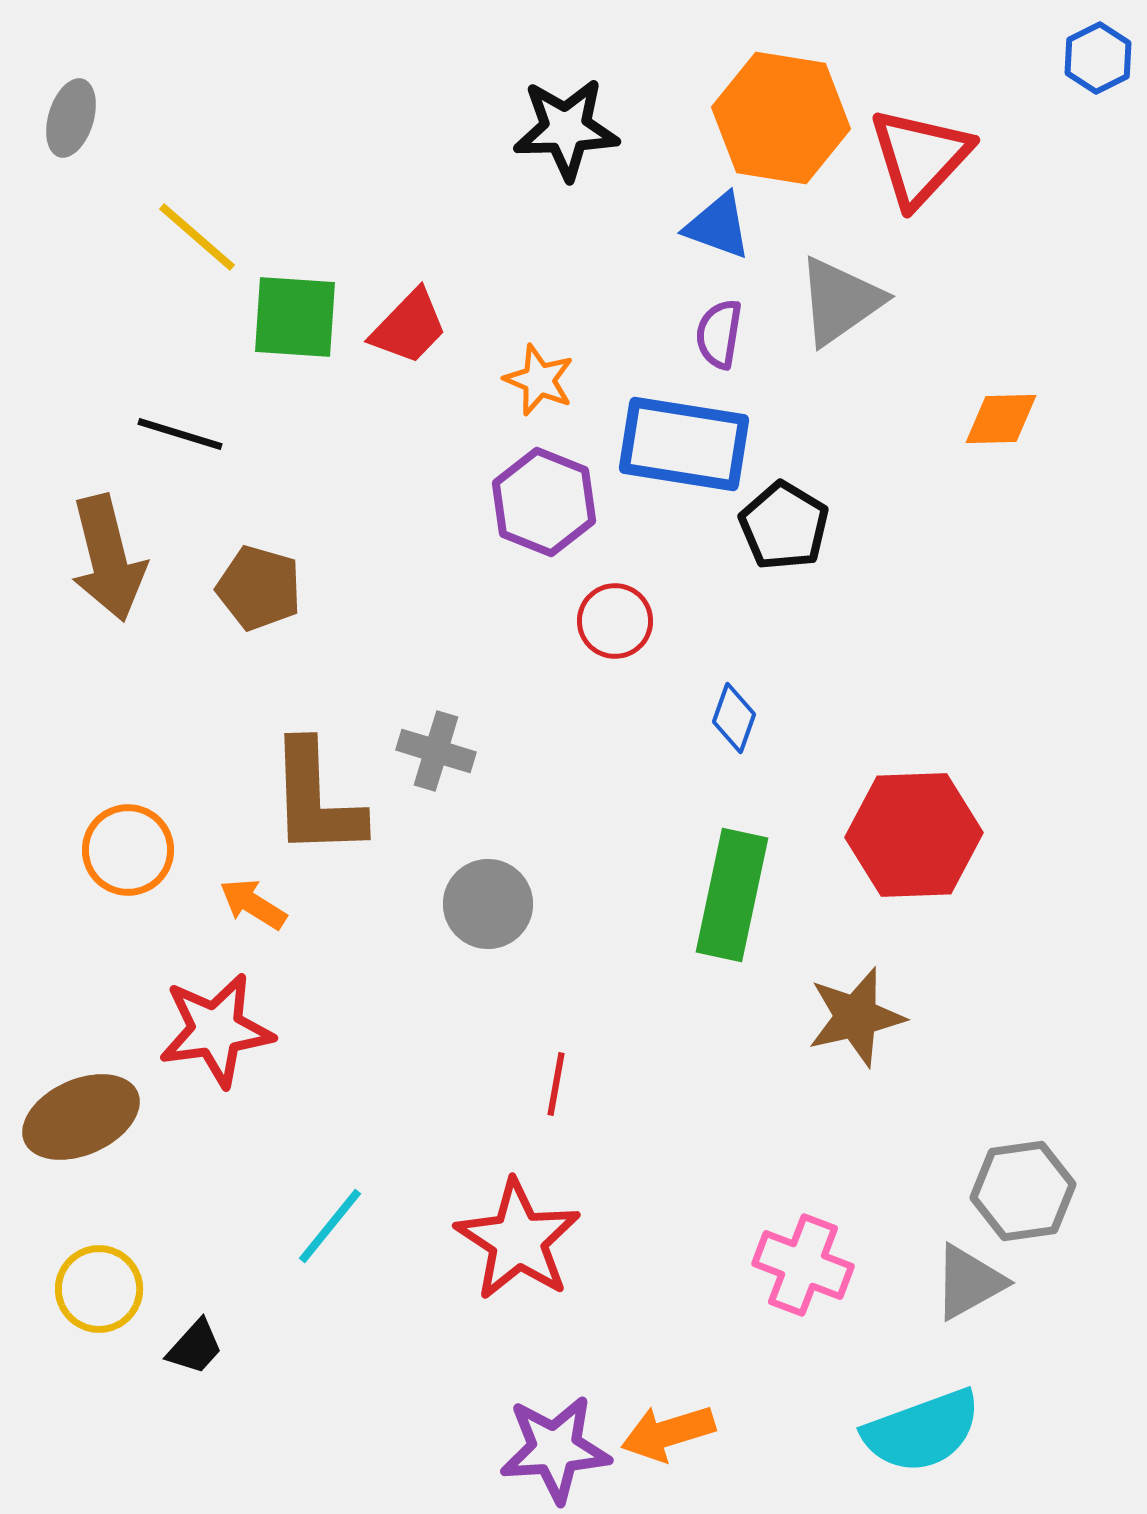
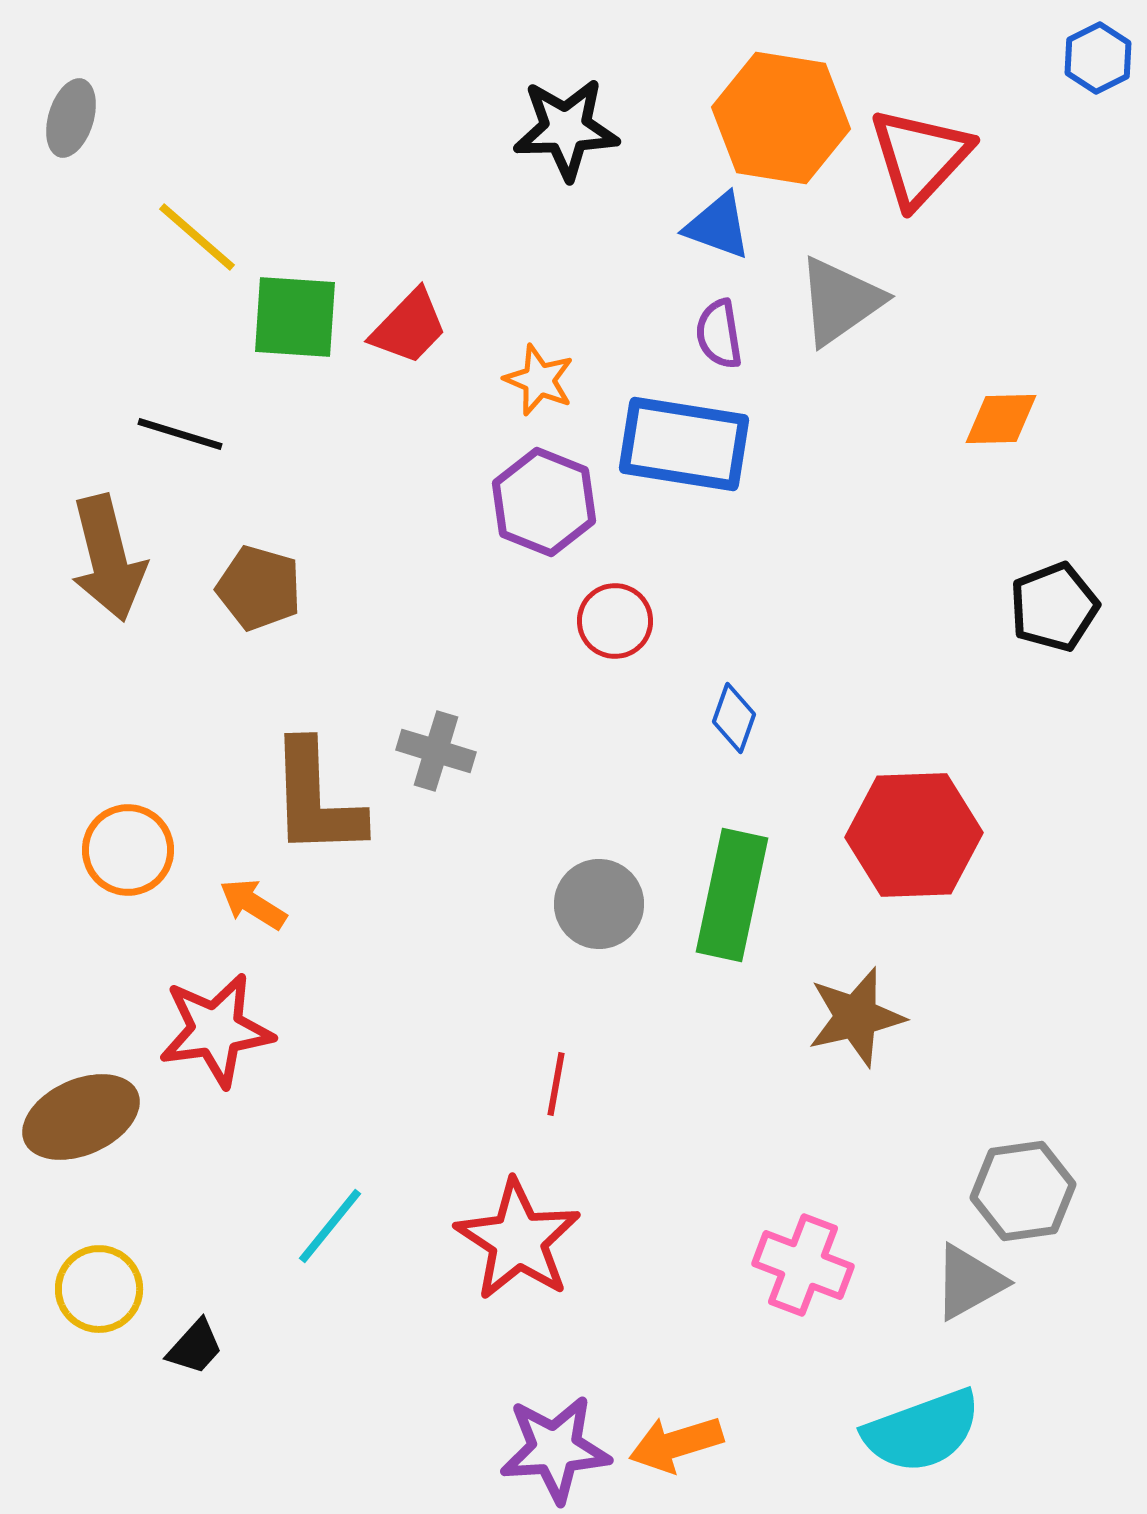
purple semicircle at (719, 334): rotated 18 degrees counterclockwise
black pentagon at (784, 526): moved 270 px right, 81 px down; rotated 20 degrees clockwise
gray circle at (488, 904): moved 111 px right
orange arrow at (668, 1433): moved 8 px right, 11 px down
